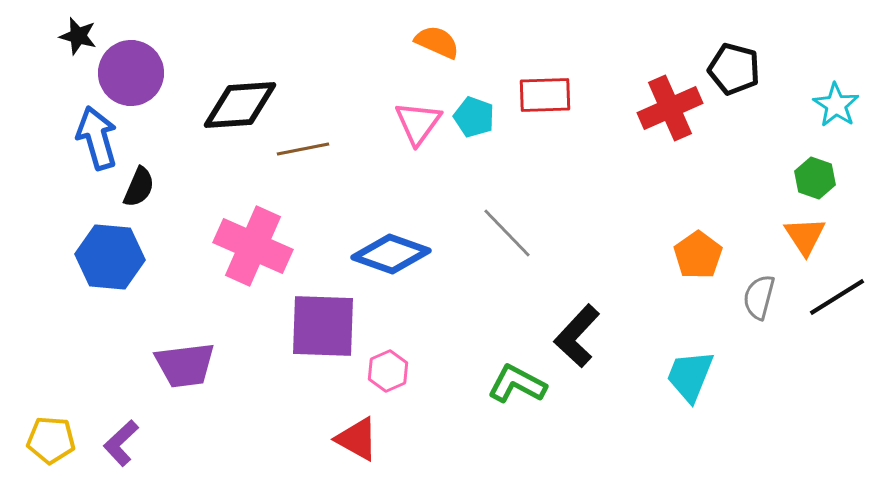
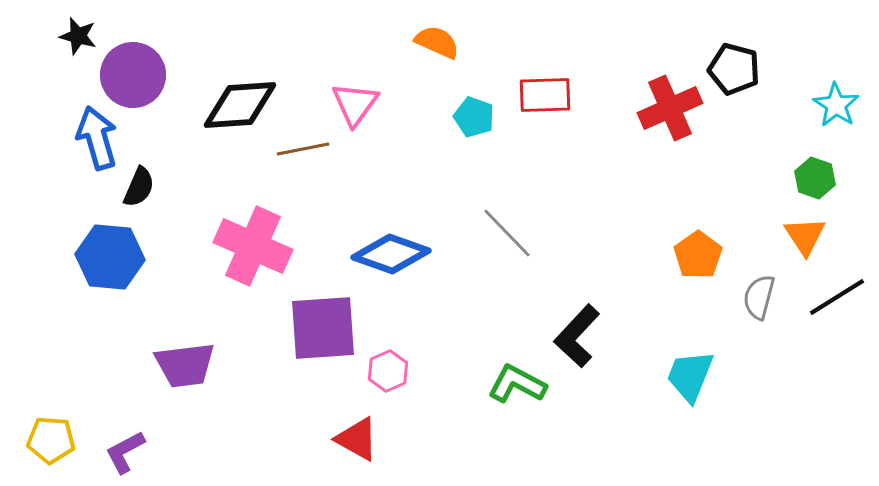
purple circle: moved 2 px right, 2 px down
pink triangle: moved 63 px left, 19 px up
purple square: moved 2 px down; rotated 6 degrees counterclockwise
purple L-shape: moved 4 px right, 9 px down; rotated 15 degrees clockwise
